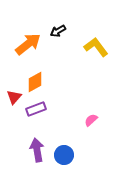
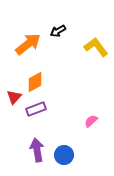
pink semicircle: moved 1 px down
